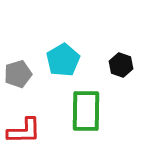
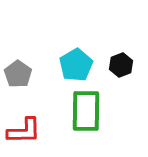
cyan pentagon: moved 13 px right, 5 px down
black hexagon: rotated 20 degrees clockwise
gray pentagon: rotated 20 degrees counterclockwise
